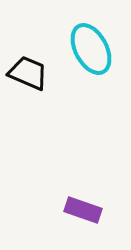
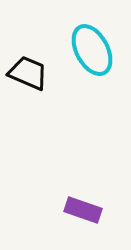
cyan ellipse: moved 1 px right, 1 px down
